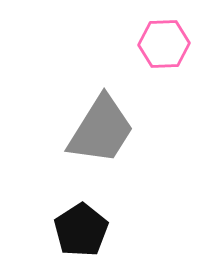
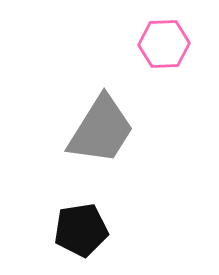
black pentagon: rotated 24 degrees clockwise
